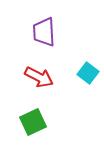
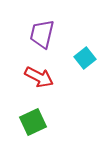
purple trapezoid: moved 2 px left, 2 px down; rotated 16 degrees clockwise
cyan square: moved 3 px left, 15 px up; rotated 15 degrees clockwise
